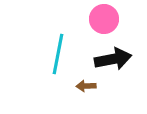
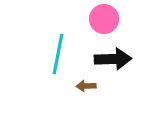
black arrow: rotated 9 degrees clockwise
